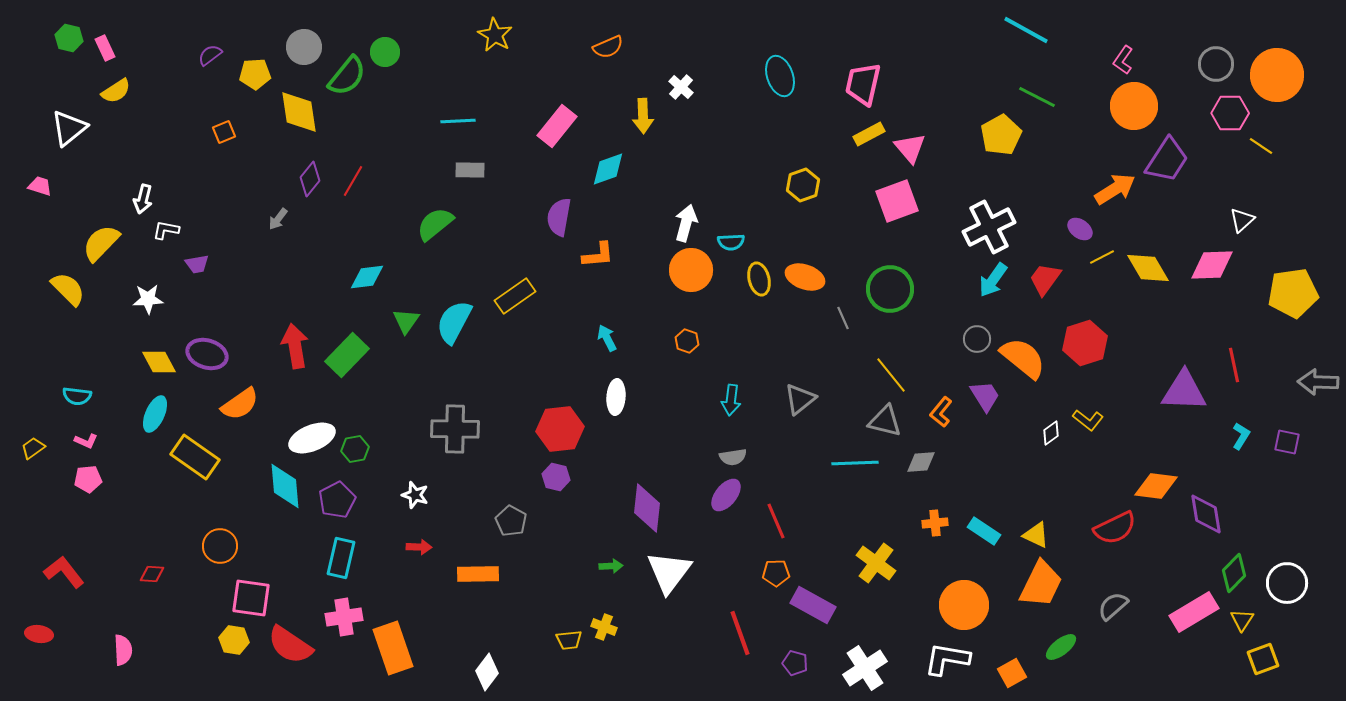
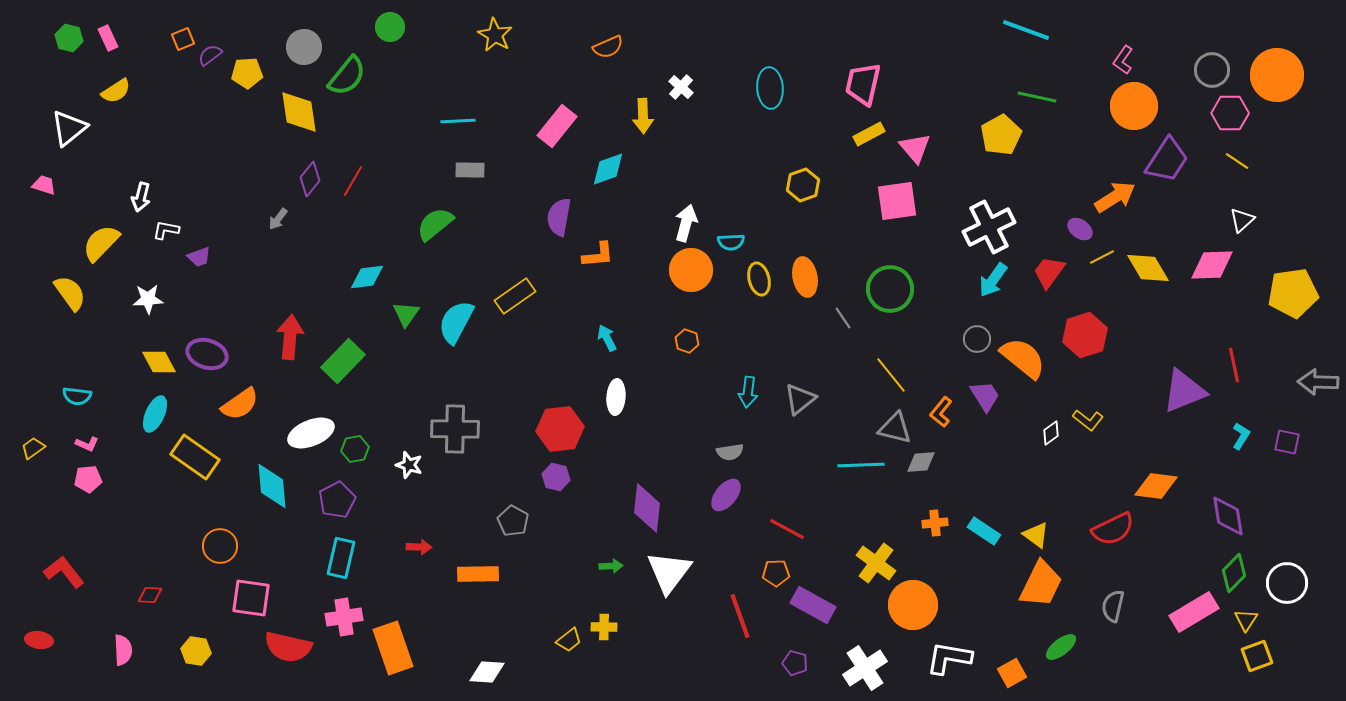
cyan line at (1026, 30): rotated 9 degrees counterclockwise
pink rectangle at (105, 48): moved 3 px right, 10 px up
green circle at (385, 52): moved 5 px right, 25 px up
gray circle at (1216, 64): moved 4 px left, 6 px down
yellow pentagon at (255, 74): moved 8 px left, 1 px up
cyan ellipse at (780, 76): moved 10 px left, 12 px down; rotated 15 degrees clockwise
green line at (1037, 97): rotated 15 degrees counterclockwise
orange square at (224, 132): moved 41 px left, 93 px up
yellow line at (1261, 146): moved 24 px left, 15 px down
pink triangle at (910, 148): moved 5 px right
pink trapezoid at (40, 186): moved 4 px right, 1 px up
orange arrow at (1115, 189): moved 8 px down
white arrow at (143, 199): moved 2 px left, 2 px up
pink square at (897, 201): rotated 12 degrees clockwise
purple trapezoid at (197, 264): moved 2 px right, 7 px up; rotated 10 degrees counterclockwise
orange ellipse at (805, 277): rotated 60 degrees clockwise
red trapezoid at (1045, 279): moved 4 px right, 7 px up
yellow semicircle at (68, 289): moved 2 px right, 4 px down; rotated 9 degrees clockwise
gray line at (843, 318): rotated 10 degrees counterclockwise
green triangle at (406, 321): moved 7 px up
cyan semicircle at (454, 322): moved 2 px right
red hexagon at (1085, 343): moved 8 px up
red arrow at (295, 346): moved 5 px left, 9 px up; rotated 15 degrees clockwise
green rectangle at (347, 355): moved 4 px left, 6 px down
purple triangle at (1184, 391): rotated 24 degrees counterclockwise
cyan arrow at (731, 400): moved 17 px right, 8 px up
gray triangle at (885, 421): moved 10 px right, 7 px down
white ellipse at (312, 438): moved 1 px left, 5 px up
pink L-shape at (86, 441): moved 1 px right, 3 px down
gray semicircle at (733, 457): moved 3 px left, 5 px up
cyan line at (855, 463): moved 6 px right, 2 px down
cyan diamond at (285, 486): moved 13 px left
white star at (415, 495): moved 6 px left, 30 px up
purple diamond at (1206, 514): moved 22 px right, 2 px down
gray pentagon at (511, 521): moved 2 px right
red line at (776, 521): moved 11 px right, 8 px down; rotated 39 degrees counterclockwise
red semicircle at (1115, 528): moved 2 px left, 1 px down
yellow triangle at (1036, 535): rotated 12 degrees clockwise
red diamond at (152, 574): moved 2 px left, 21 px down
orange circle at (964, 605): moved 51 px left
gray semicircle at (1113, 606): rotated 36 degrees counterclockwise
yellow triangle at (1242, 620): moved 4 px right
yellow cross at (604, 627): rotated 20 degrees counterclockwise
red line at (740, 633): moved 17 px up
red ellipse at (39, 634): moved 6 px down
yellow hexagon at (234, 640): moved 38 px left, 11 px down
yellow trapezoid at (569, 640): rotated 32 degrees counterclockwise
red semicircle at (290, 645): moved 2 px left, 2 px down; rotated 21 degrees counterclockwise
white L-shape at (947, 659): moved 2 px right, 1 px up
yellow square at (1263, 659): moved 6 px left, 3 px up
white diamond at (487, 672): rotated 57 degrees clockwise
